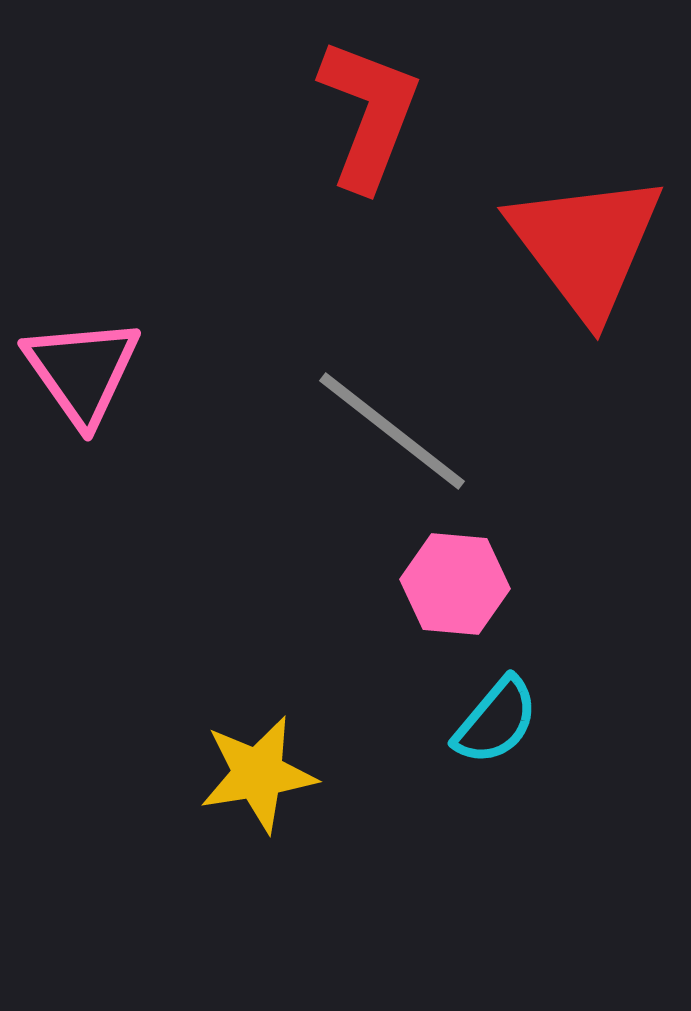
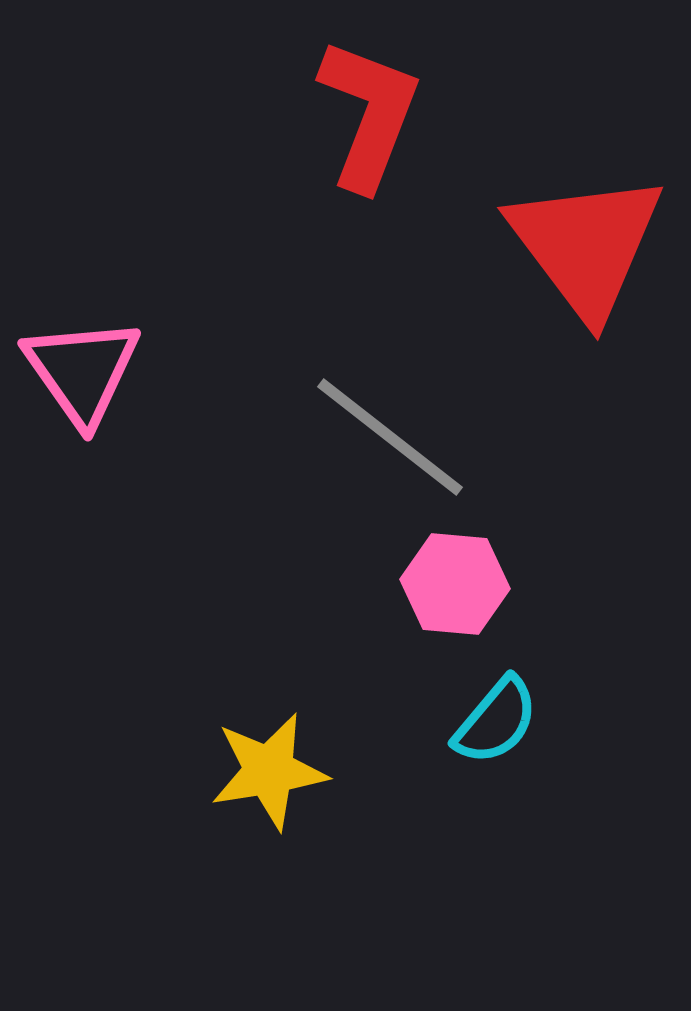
gray line: moved 2 px left, 6 px down
yellow star: moved 11 px right, 3 px up
